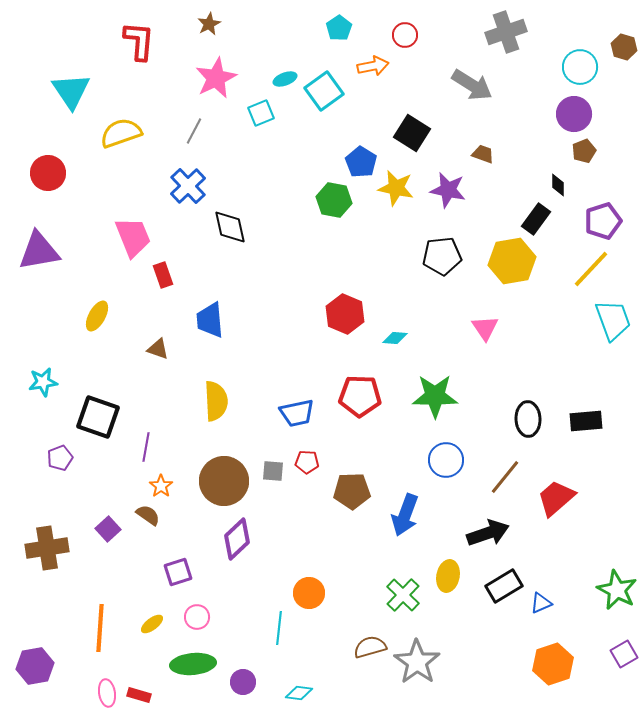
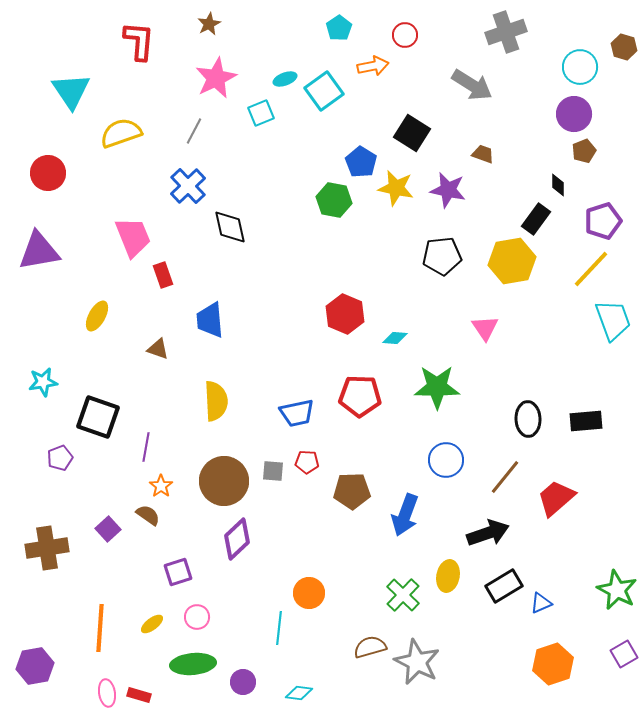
green star at (435, 396): moved 2 px right, 9 px up
gray star at (417, 662): rotated 9 degrees counterclockwise
